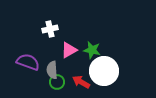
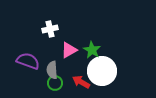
green star: rotated 18 degrees clockwise
purple semicircle: moved 1 px up
white circle: moved 2 px left
green circle: moved 2 px left, 1 px down
